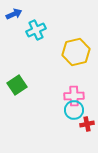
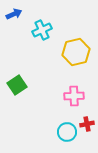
cyan cross: moved 6 px right
cyan circle: moved 7 px left, 22 px down
